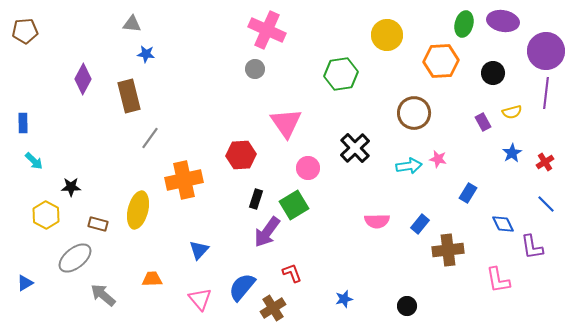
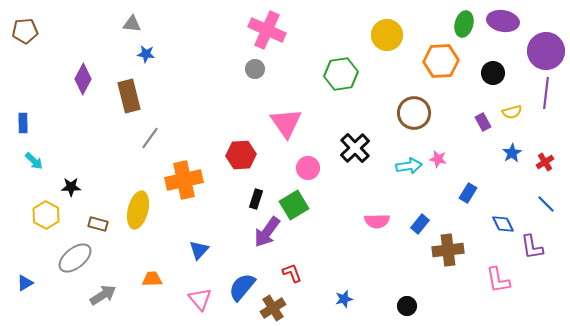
gray arrow at (103, 295): rotated 108 degrees clockwise
